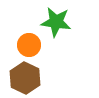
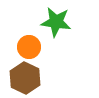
orange circle: moved 2 px down
